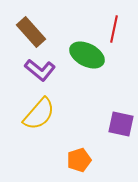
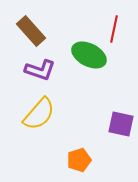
brown rectangle: moved 1 px up
green ellipse: moved 2 px right
purple L-shape: rotated 20 degrees counterclockwise
